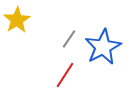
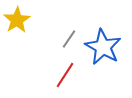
blue star: rotated 15 degrees counterclockwise
